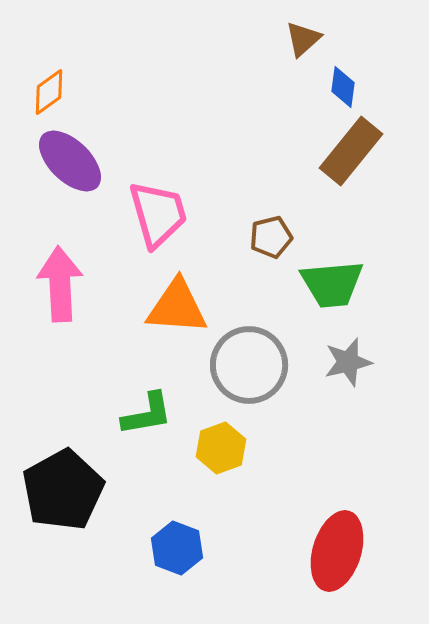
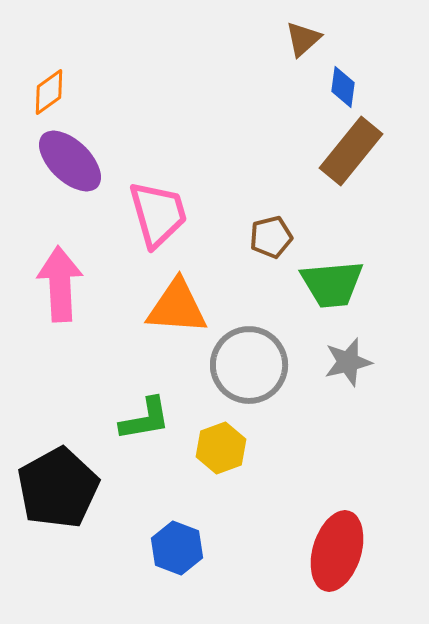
green L-shape: moved 2 px left, 5 px down
black pentagon: moved 5 px left, 2 px up
